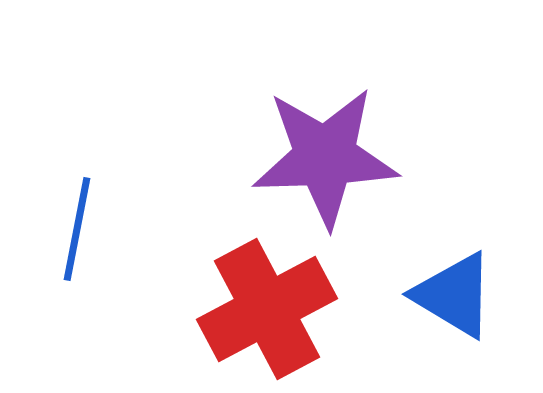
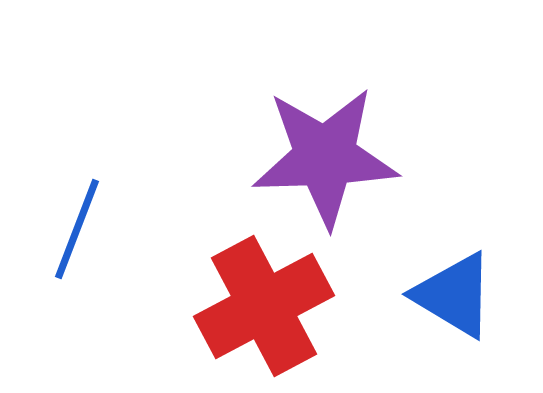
blue line: rotated 10 degrees clockwise
red cross: moved 3 px left, 3 px up
